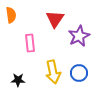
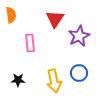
yellow arrow: moved 1 px right, 9 px down
